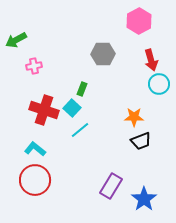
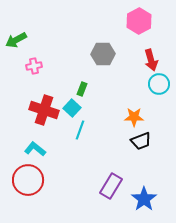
cyan line: rotated 30 degrees counterclockwise
red circle: moved 7 px left
